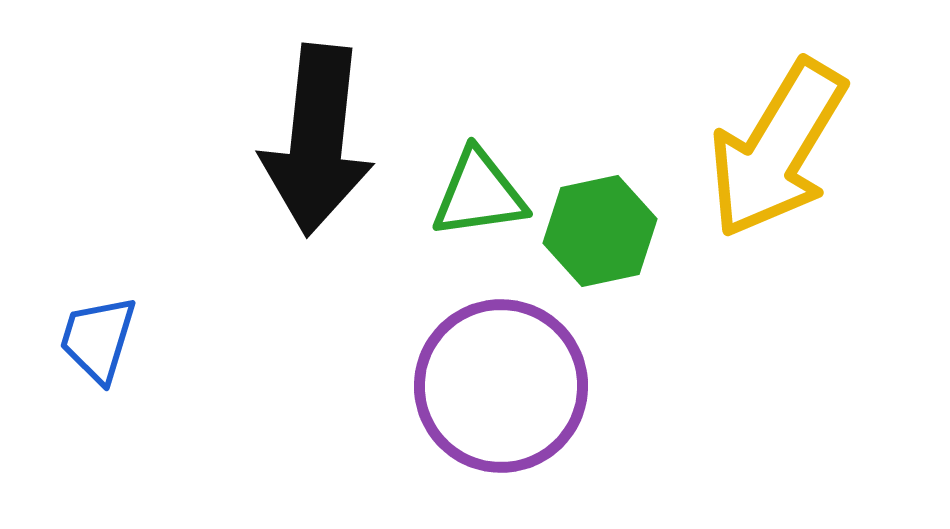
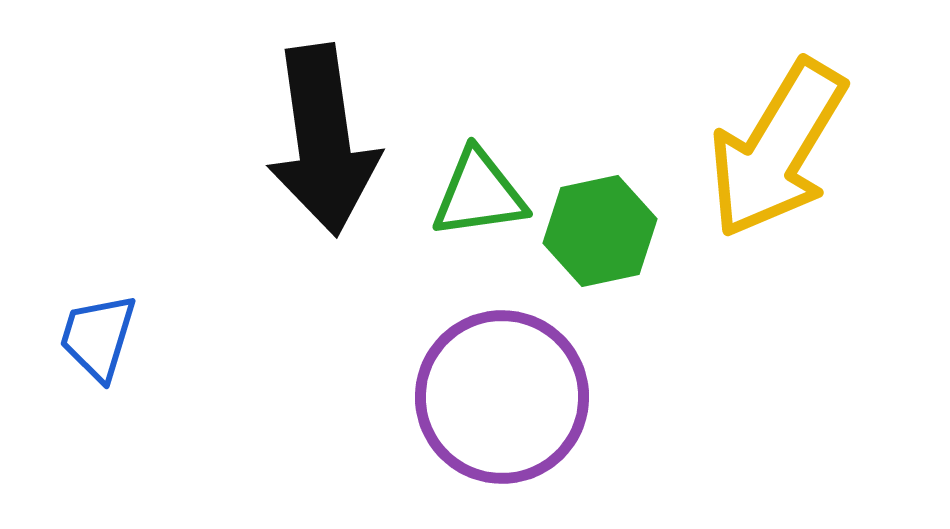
black arrow: moved 6 px right; rotated 14 degrees counterclockwise
blue trapezoid: moved 2 px up
purple circle: moved 1 px right, 11 px down
